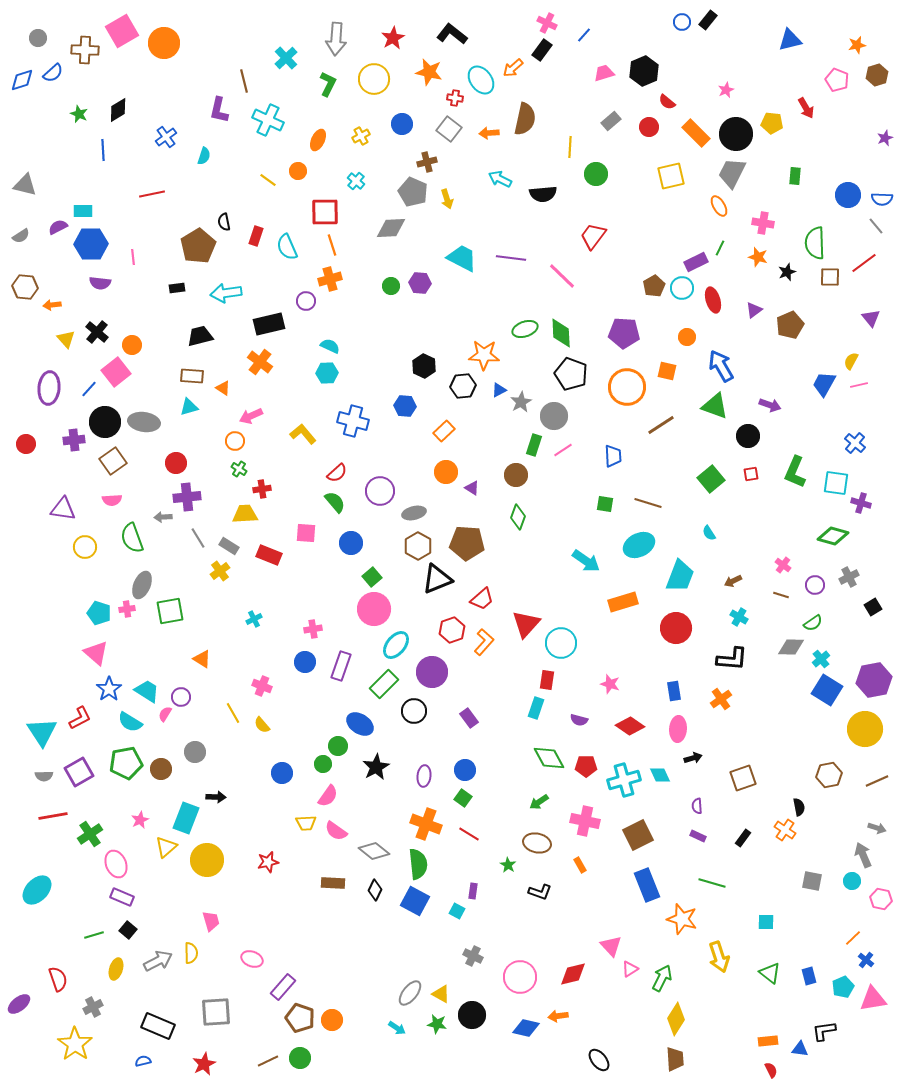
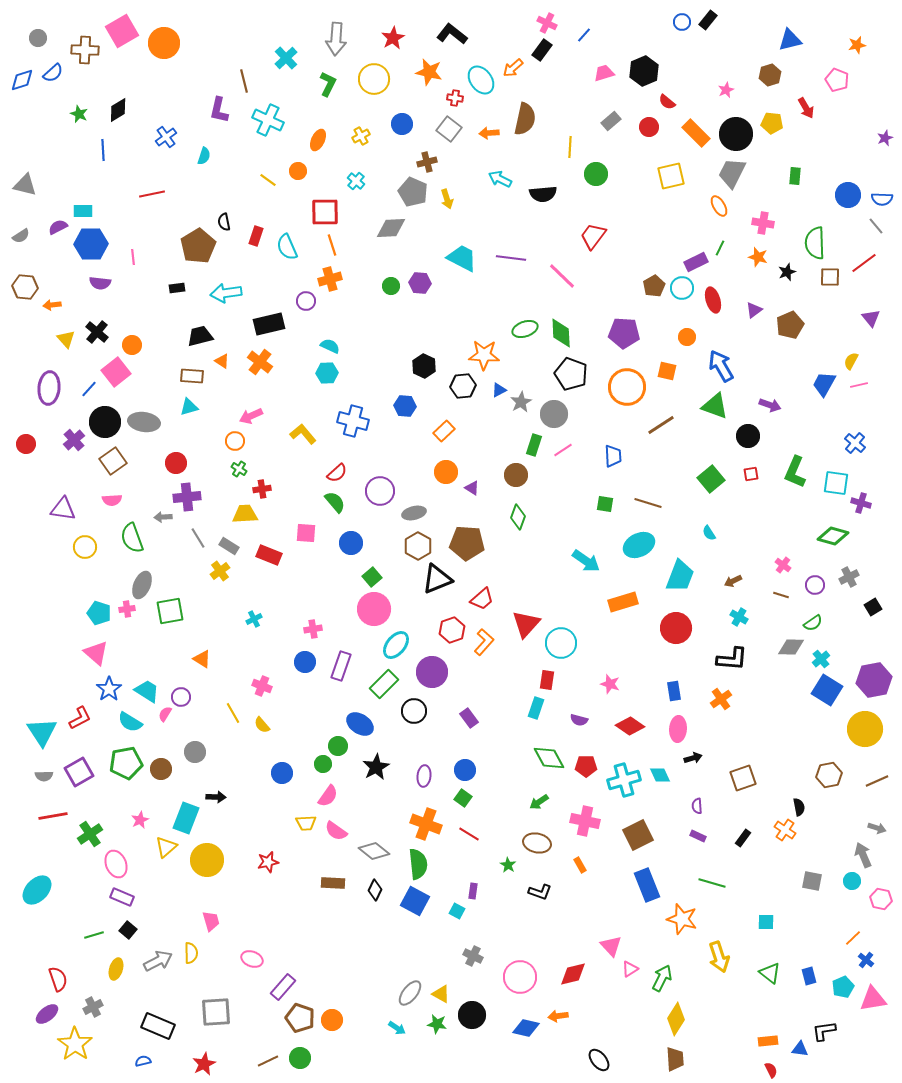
brown hexagon at (877, 75): moved 107 px left
orange triangle at (223, 388): moved 1 px left, 27 px up
gray circle at (554, 416): moved 2 px up
purple cross at (74, 440): rotated 35 degrees counterclockwise
purple ellipse at (19, 1004): moved 28 px right, 10 px down
